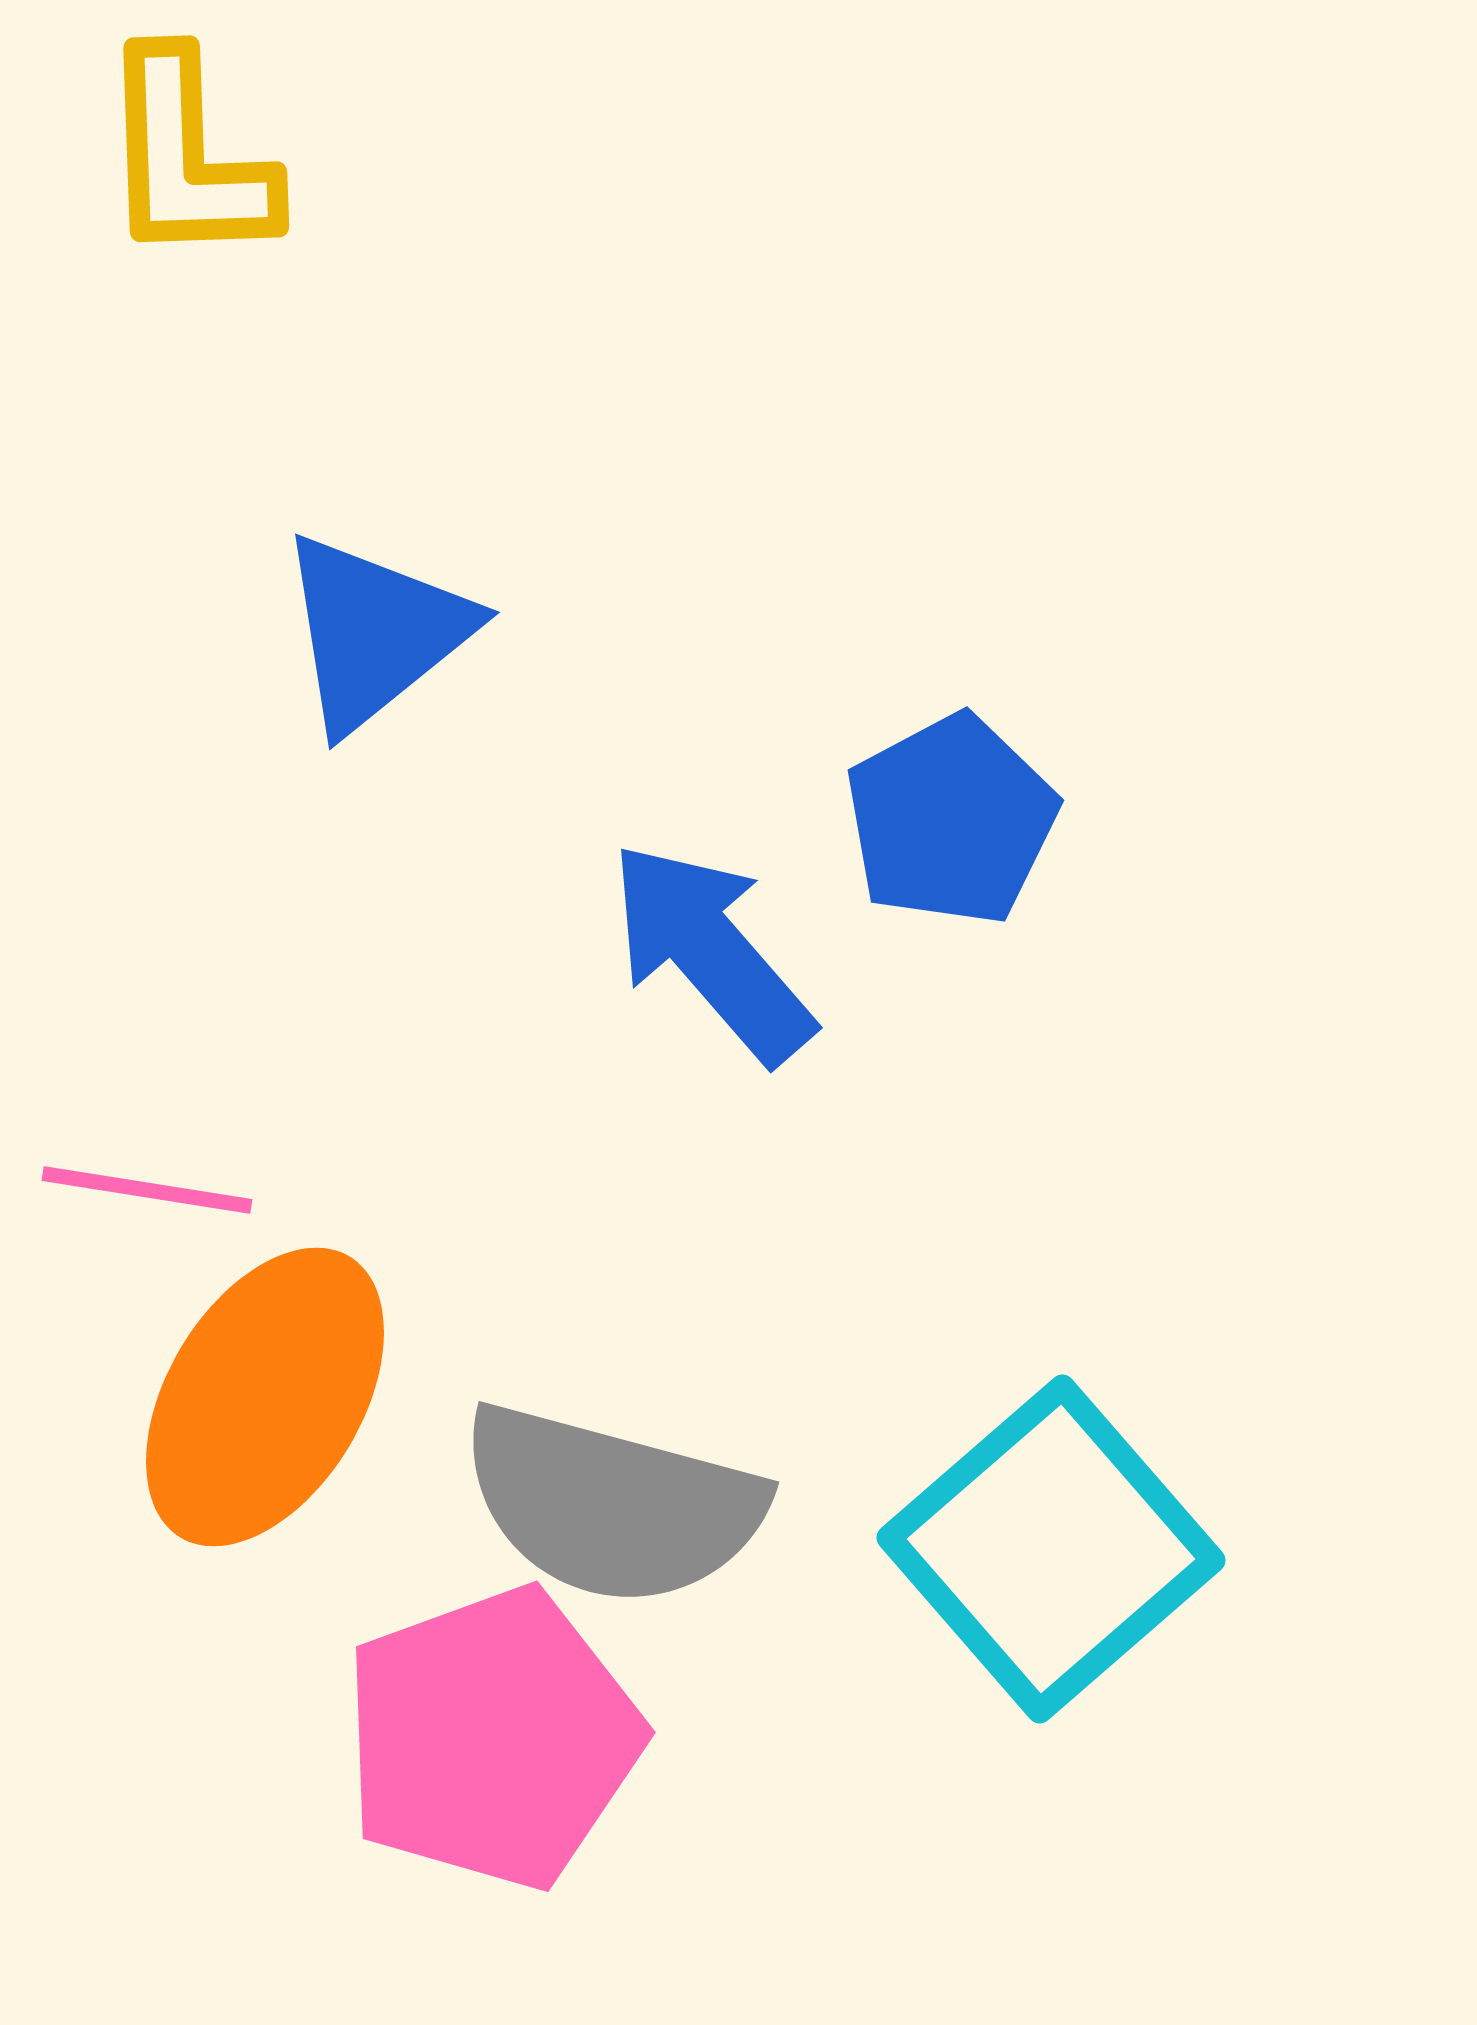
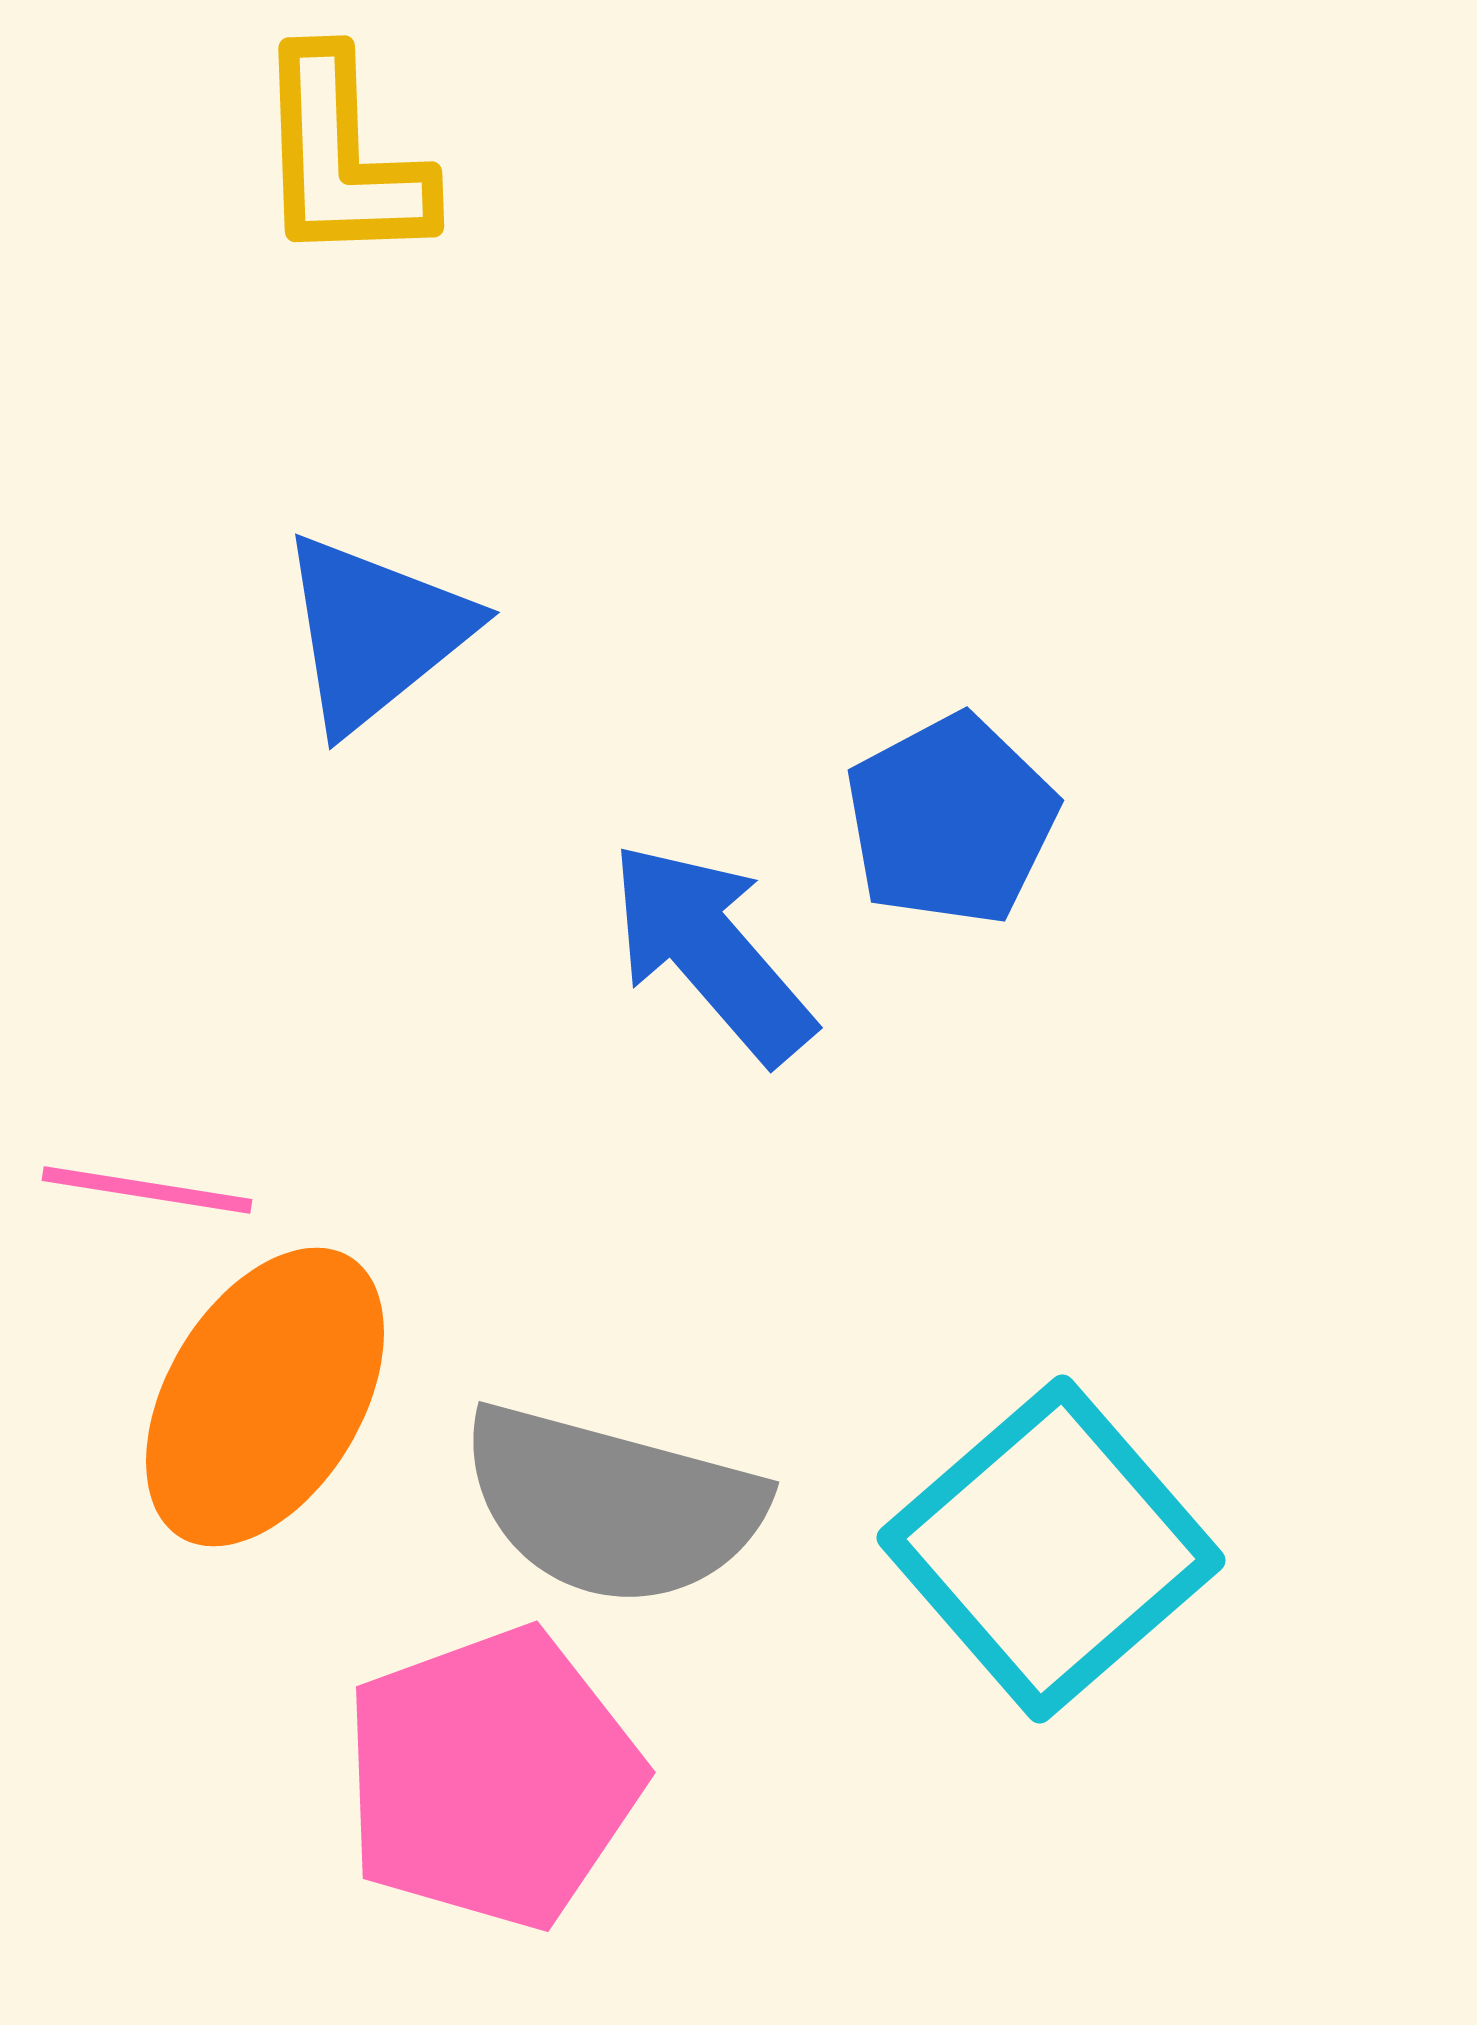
yellow L-shape: moved 155 px right
pink pentagon: moved 40 px down
